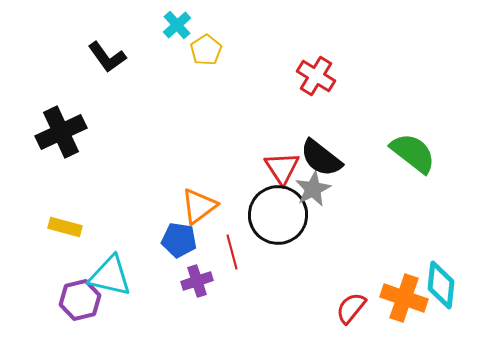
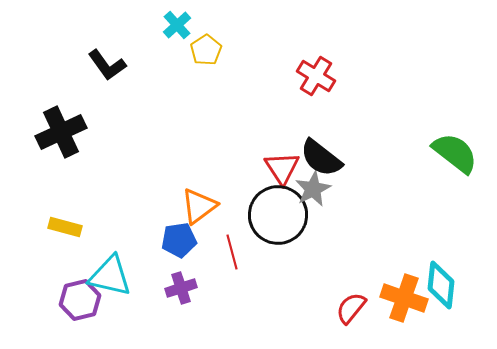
black L-shape: moved 8 px down
green semicircle: moved 42 px right
blue pentagon: rotated 16 degrees counterclockwise
purple cross: moved 16 px left, 7 px down
